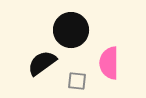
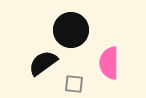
black semicircle: moved 1 px right
gray square: moved 3 px left, 3 px down
